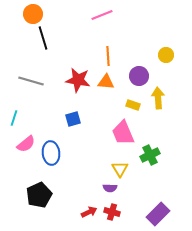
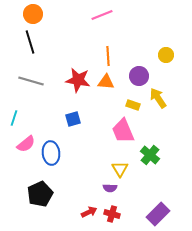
black line: moved 13 px left, 4 px down
yellow arrow: rotated 30 degrees counterclockwise
pink trapezoid: moved 2 px up
green cross: rotated 24 degrees counterclockwise
black pentagon: moved 1 px right, 1 px up
red cross: moved 2 px down
